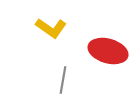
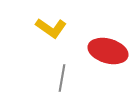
gray line: moved 1 px left, 2 px up
